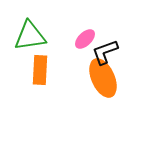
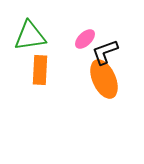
orange ellipse: moved 1 px right, 1 px down
